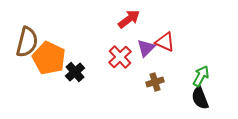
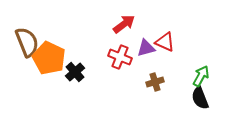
red arrow: moved 5 px left, 5 px down
brown semicircle: rotated 36 degrees counterclockwise
purple triangle: rotated 30 degrees clockwise
red cross: rotated 25 degrees counterclockwise
